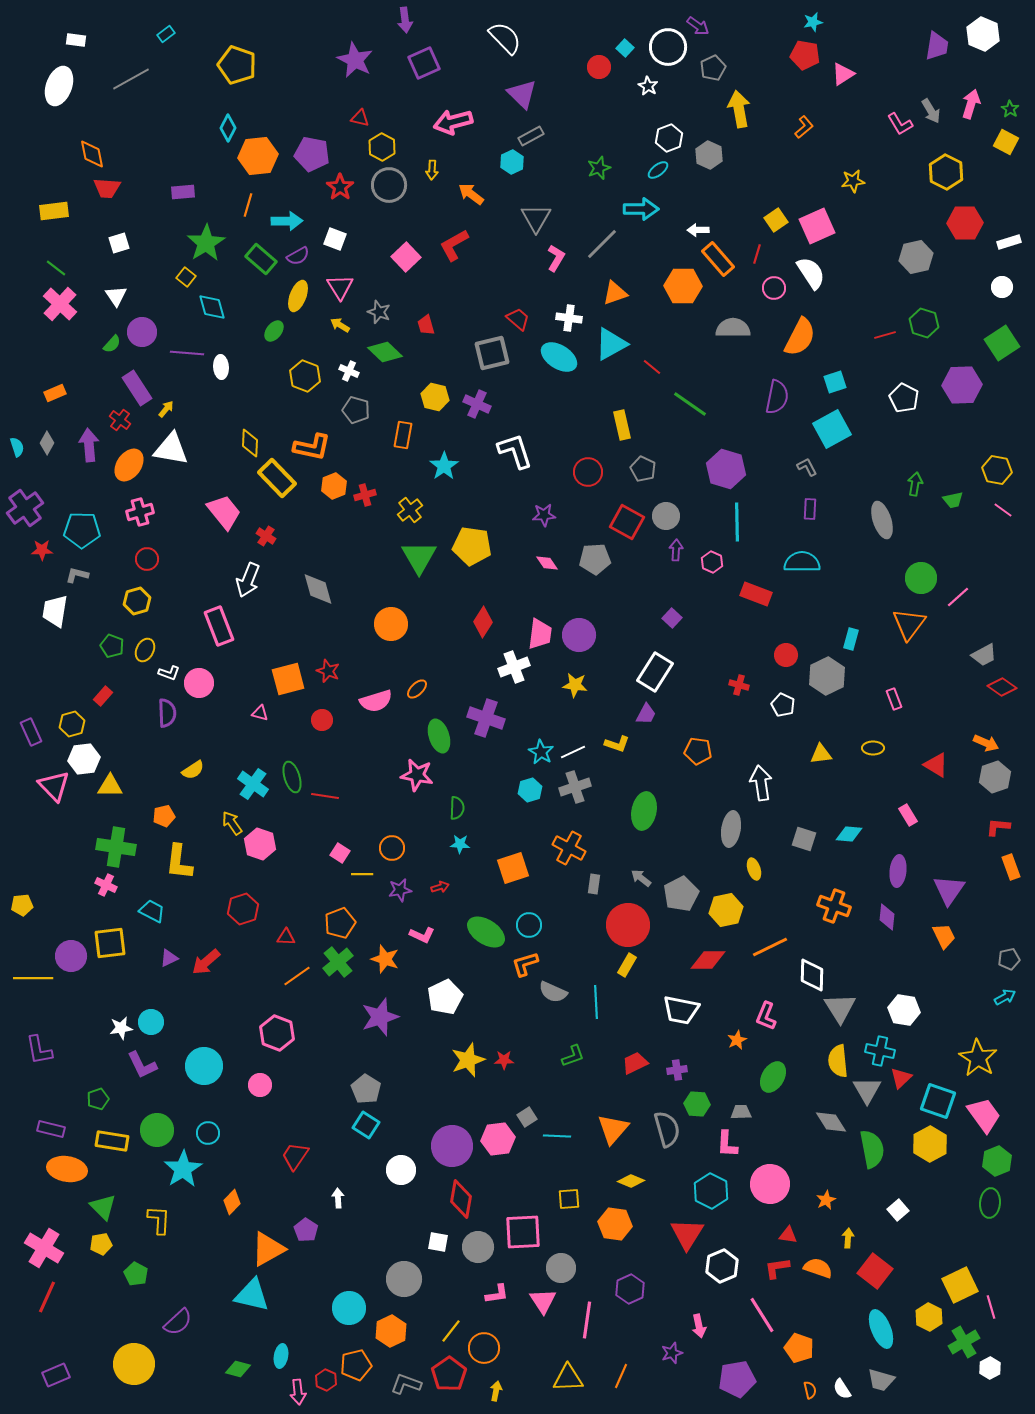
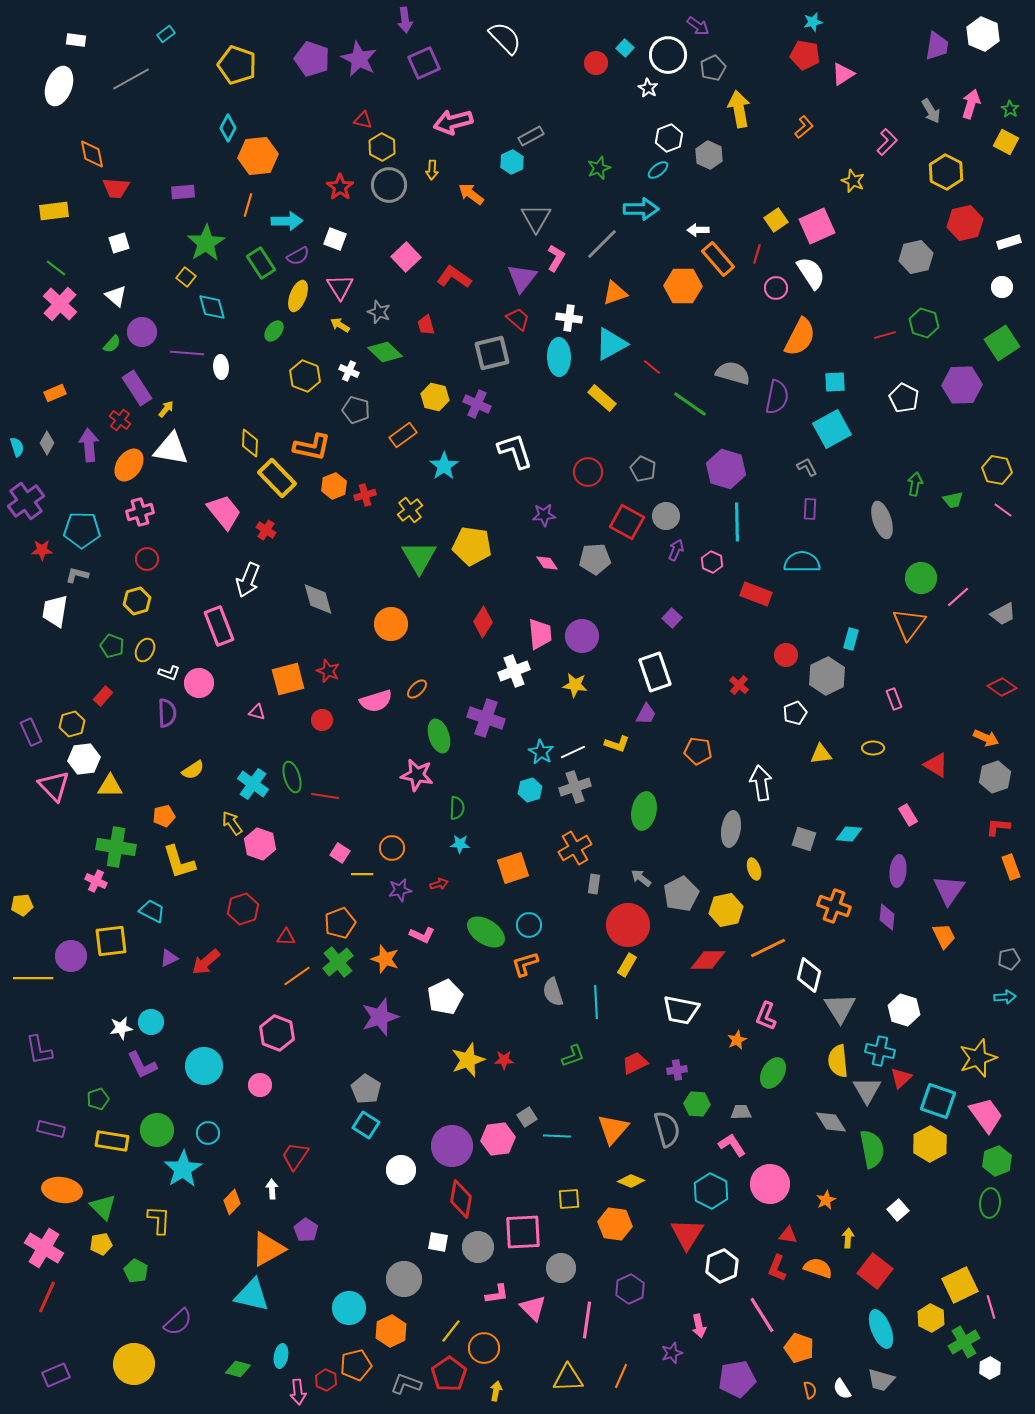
white circle at (668, 47): moved 8 px down
purple star at (355, 60): moved 4 px right, 1 px up
red circle at (599, 67): moved 3 px left, 4 px up
white star at (648, 86): moved 2 px down
purple triangle at (522, 94): moved 184 px down; rotated 24 degrees clockwise
red triangle at (360, 118): moved 3 px right, 2 px down
pink L-shape at (900, 124): moved 13 px left, 18 px down; rotated 104 degrees counterclockwise
purple pentagon at (312, 154): moved 95 px up; rotated 8 degrees clockwise
yellow star at (853, 181): rotated 30 degrees clockwise
red trapezoid at (107, 188): moved 9 px right
red hexagon at (965, 223): rotated 12 degrees counterclockwise
red L-shape at (454, 245): moved 32 px down; rotated 64 degrees clockwise
green rectangle at (261, 259): moved 4 px down; rotated 16 degrees clockwise
pink circle at (774, 288): moved 2 px right
white triangle at (116, 296): rotated 15 degrees counterclockwise
gray semicircle at (733, 328): moved 45 px down; rotated 16 degrees clockwise
cyan ellipse at (559, 357): rotated 57 degrees clockwise
cyan square at (835, 382): rotated 15 degrees clockwise
yellow rectangle at (622, 425): moved 20 px left, 27 px up; rotated 36 degrees counterclockwise
orange rectangle at (403, 435): rotated 44 degrees clockwise
purple cross at (25, 508): moved 1 px right, 7 px up
red cross at (266, 536): moved 6 px up
purple arrow at (676, 550): rotated 20 degrees clockwise
gray diamond at (318, 589): moved 10 px down
pink trapezoid at (540, 634): rotated 12 degrees counterclockwise
purple circle at (579, 635): moved 3 px right, 1 px down
gray trapezoid at (984, 655): moved 19 px right, 41 px up
white cross at (514, 667): moved 4 px down
white rectangle at (655, 672): rotated 51 degrees counterclockwise
red cross at (739, 685): rotated 24 degrees clockwise
white pentagon at (783, 705): moved 12 px right, 8 px down; rotated 25 degrees clockwise
pink triangle at (260, 713): moved 3 px left, 1 px up
orange arrow at (986, 743): moved 5 px up
orange cross at (569, 848): moved 6 px right; rotated 32 degrees clockwise
yellow L-shape at (179, 862): rotated 24 degrees counterclockwise
pink cross at (106, 885): moved 10 px left, 4 px up
red arrow at (440, 887): moved 1 px left, 3 px up
yellow square at (110, 943): moved 1 px right, 2 px up
orange line at (770, 947): moved 2 px left, 1 px down
white diamond at (812, 975): moved 3 px left; rotated 12 degrees clockwise
gray semicircle at (553, 992): rotated 48 degrees clockwise
cyan arrow at (1005, 997): rotated 25 degrees clockwise
white hexagon at (904, 1010): rotated 8 degrees clockwise
yellow star at (978, 1058): rotated 21 degrees clockwise
green ellipse at (773, 1077): moved 4 px up
pink trapezoid at (984, 1115): moved 2 px right
pink L-shape at (727, 1144): moved 5 px right, 1 px down; rotated 144 degrees clockwise
orange ellipse at (67, 1169): moved 5 px left, 21 px down
white arrow at (338, 1198): moved 66 px left, 9 px up
red L-shape at (777, 1268): rotated 60 degrees counterclockwise
green pentagon at (136, 1274): moved 3 px up
pink triangle at (543, 1301): moved 10 px left, 7 px down; rotated 12 degrees counterclockwise
yellow hexagon at (929, 1317): moved 2 px right, 1 px down
